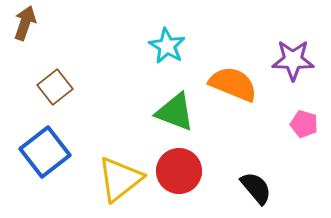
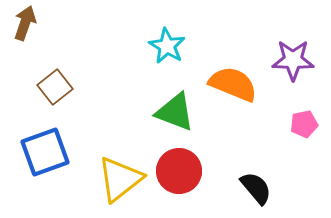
pink pentagon: rotated 28 degrees counterclockwise
blue square: rotated 18 degrees clockwise
